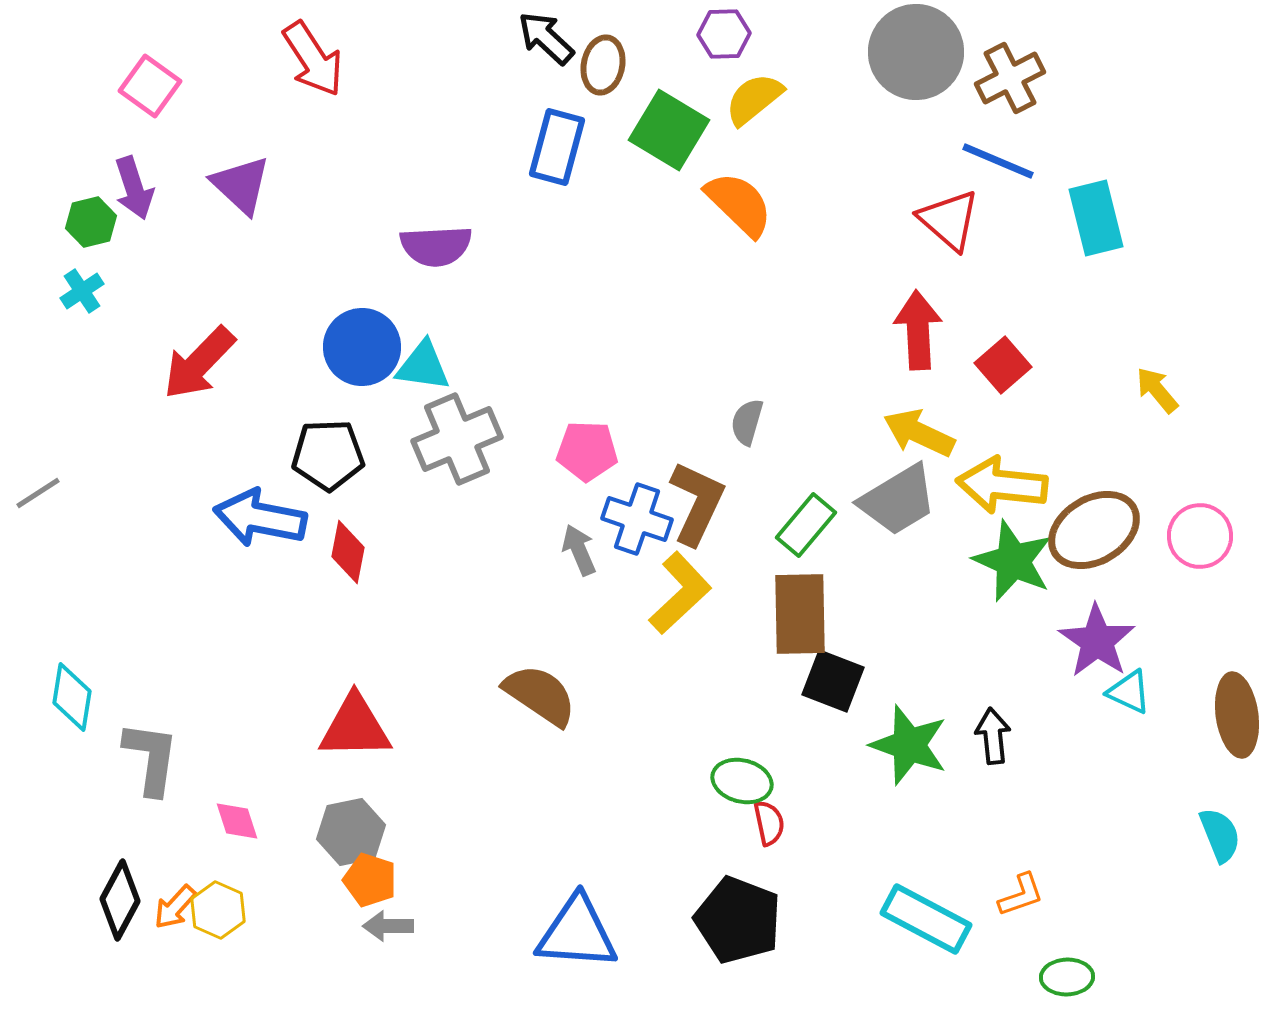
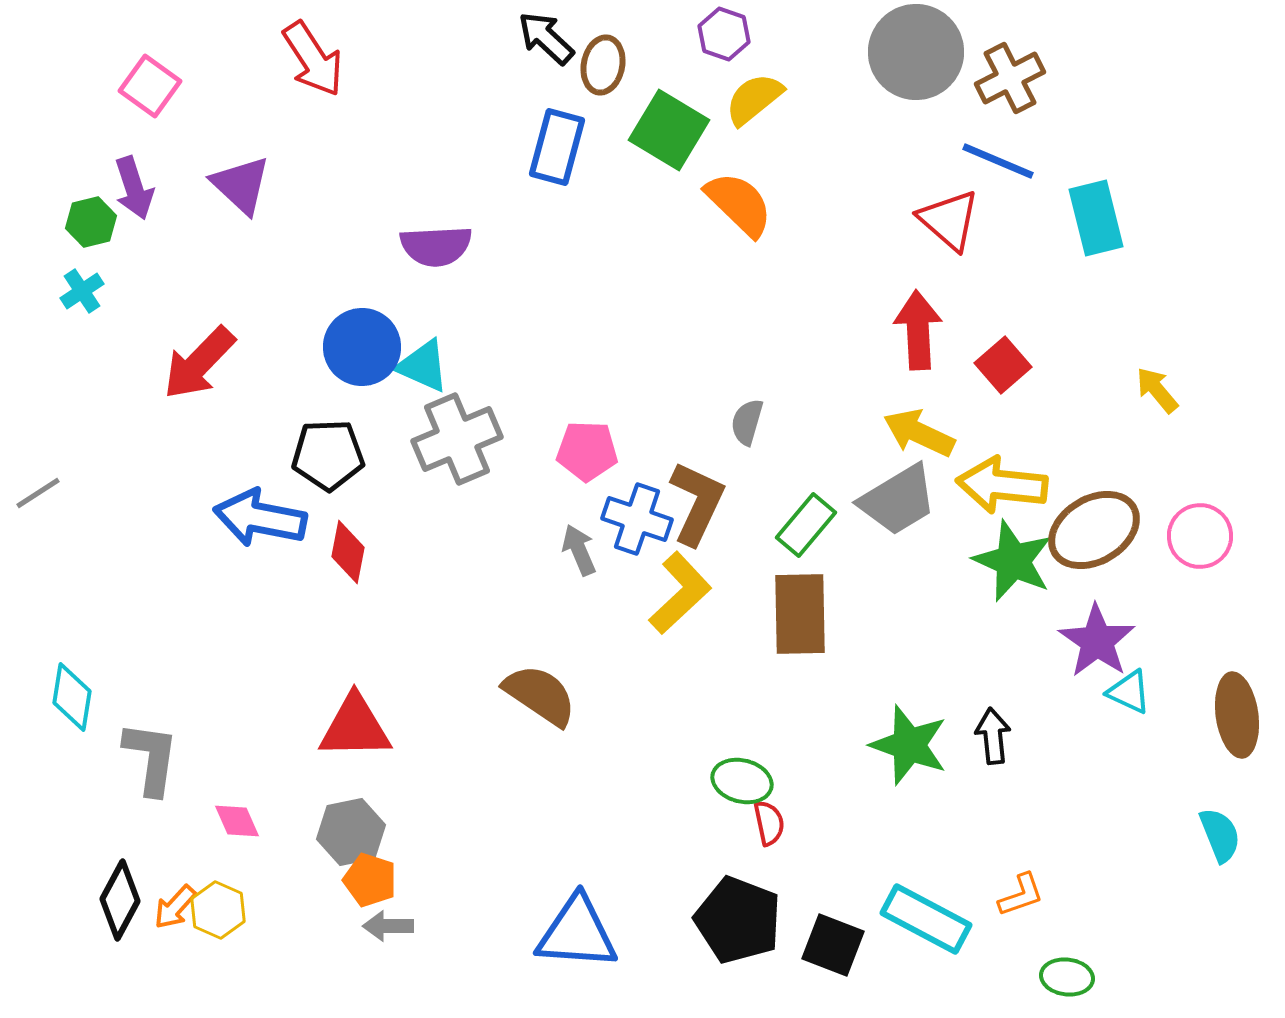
purple hexagon at (724, 34): rotated 21 degrees clockwise
cyan triangle at (423, 366): rotated 16 degrees clockwise
black square at (833, 681): moved 264 px down
pink diamond at (237, 821): rotated 6 degrees counterclockwise
green ellipse at (1067, 977): rotated 9 degrees clockwise
